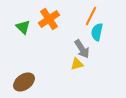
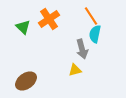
orange line: rotated 60 degrees counterclockwise
cyan semicircle: moved 2 px left, 2 px down
gray arrow: rotated 18 degrees clockwise
yellow triangle: moved 2 px left, 6 px down
brown ellipse: moved 2 px right, 1 px up
